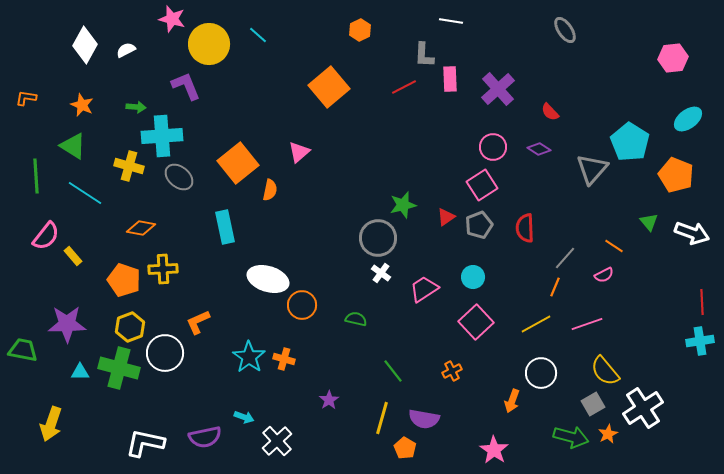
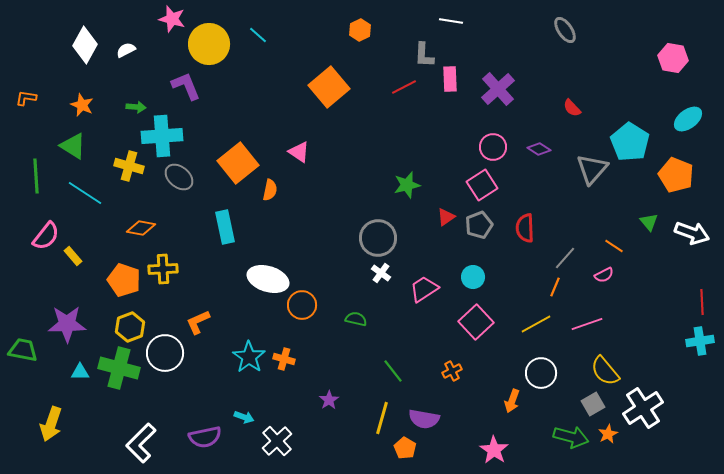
pink hexagon at (673, 58): rotated 16 degrees clockwise
red semicircle at (550, 112): moved 22 px right, 4 px up
pink triangle at (299, 152): rotated 45 degrees counterclockwise
green star at (403, 205): moved 4 px right, 20 px up
white L-shape at (145, 443): moved 4 px left; rotated 57 degrees counterclockwise
